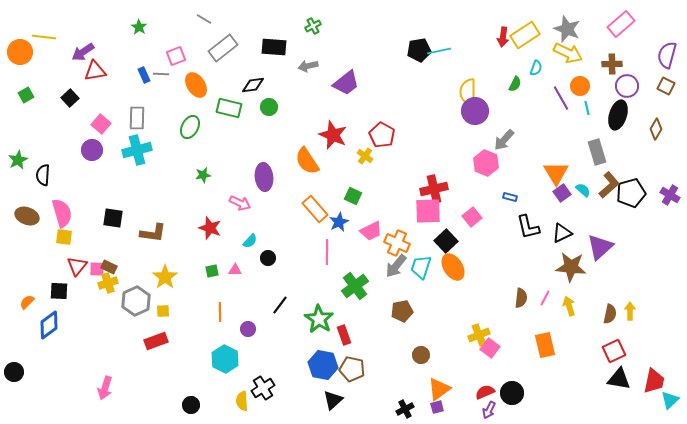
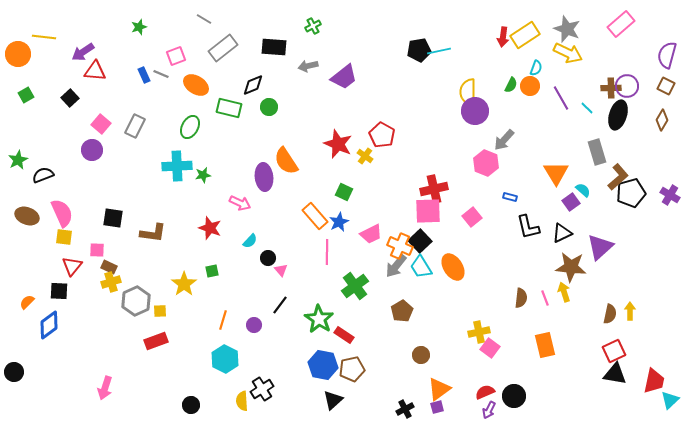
green star at (139, 27): rotated 21 degrees clockwise
orange circle at (20, 52): moved 2 px left, 2 px down
brown cross at (612, 64): moved 1 px left, 24 px down
red triangle at (95, 71): rotated 15 degrees clockwise
gray line at (161, 74): rotated 21 degrees clockwise
purple trapezoid at (346, 83): moved 2 px left, 6 px up
green semicircle at (515, 84): moved 4 px left, 1 px down
orange ellipse at (196, 85): rotated 25 degrees counterclockwise
black diamond at (253, 85): rotated 15 degrees counterclockwise
orange circle at (580, 86): moved 50 px left
cyan line at (587, 108): rotated 32 degrees counterclockwise
gray rectangle at (137, 118): moved 2 px left, 8 px down; rotated 25 degrees clockwise
brown diamond at (656, 129): moved 6 px right, 9 px up
red star at (333, 135): moved 5 px right, 9 px down
cyan cross at (137, 150): moved 40 px right, 16 px down; rotated 12 degrees clockwise
orange semicircle at (307, 161): moved 21 px left
black semicircle at (43, 175): rotated 65 degrees clockwise
brown L-shape at (609, 185): moved 9 px right, 8 px up
purple square at (562, 193): moved 9 px right, 9 px down
green square at (353, 196): moved 9 px left, 4 px up
orange rectangle at (315, 209): moved 7 px down
pink semicircle at (62, 213): rotated 8 degrees counterclockwise
pink trapezoid at (371, 231): moved 3 px down
black square at (446, 241): moved 26 px left
orange cross at (397, 243): moved 3 px right, 3 px down
red triangle at (77, 266): moved 5 px left
cyan trapezoid at (421, 267): rotated 50 degrees counterclockwise
pink square at (97, 269): moved 19 px up
pink triangle at (235, 270): moved 46 px right; rotated 48 degrees clockwise
yellow star at (165, 277): moved 19 px right, 7 px down
yellow cross at (108, 283): moved 3 px right, 1 px up
pink line at (545, 298): rotated 49 degrees counterclockwise
yellow arrow at (569, 306): moved 5 px left, 14 px up
yellow square at (163, 311): moved 3 px left
brown pentagon at (402, 311): rotated 20 degrees counterclockwise
orange line at (220, 312): moved 3 px right, 8 px down; rotated 18 degrees clockwise
purple circle at (248, 329): moved 6 px right, 4 px up
red rectangle at (344, 335): rotated 36 degrees counterclockwise
yellow cross at (479, 335): moved 3 px up; rotated 10 degrees clockwise
brown pentagon at (352, 369): rotated 25 degrees counterclockwise
black triangle at (619, 379): moved 4 px left, 5 px up
black cross at (263, 388): moved 1 px left, 1 px down
black circle at (512, 393): moved 2 px right, 3 px down
